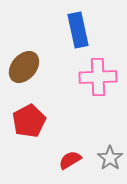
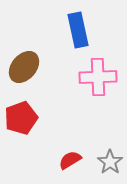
red pentagon: moved 8 px left, 3 px up; rotated 8 degrees clockwise
gray star: moved 4 px down
